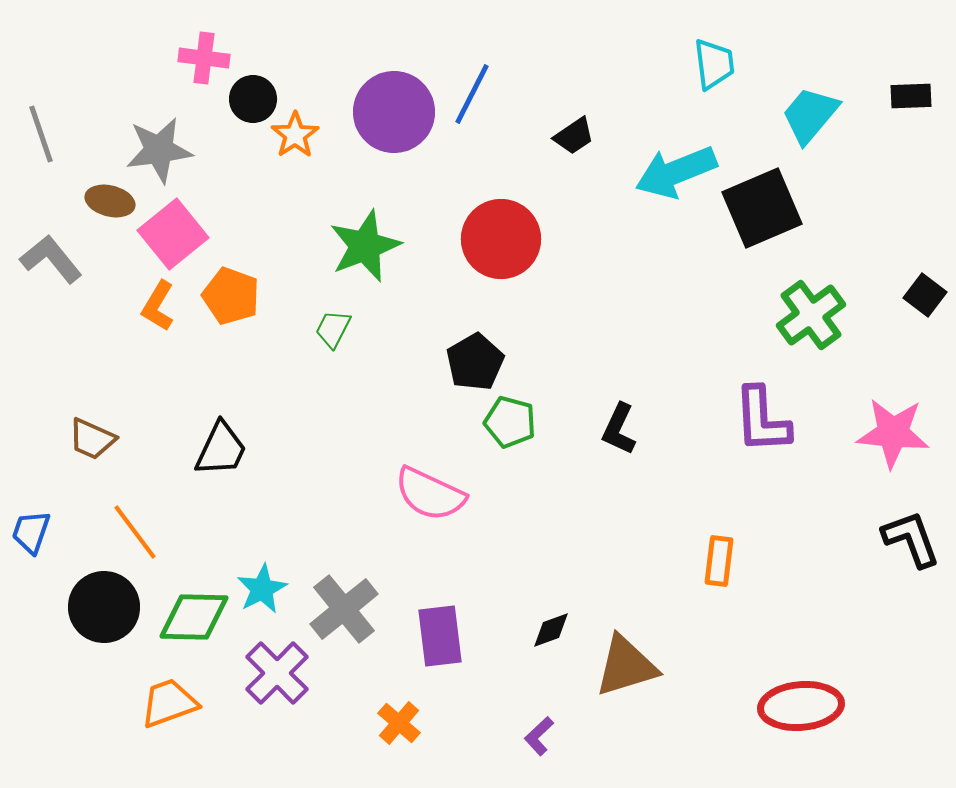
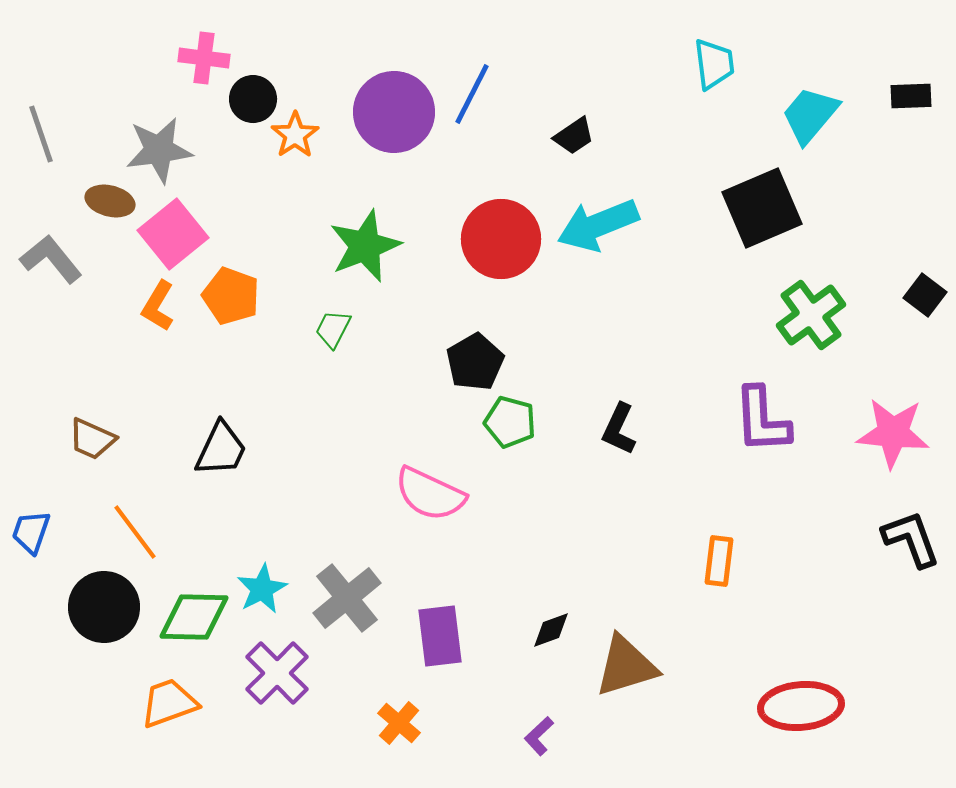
cyan arrow at (676, 172): moved 78 px left, 53 px down
gray cross at (344, 609): moved 3 px right, 11 px up
